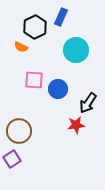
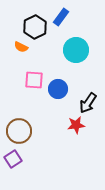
blue rectangle: rotated 12 degrees clockwise
purple square: moved 1 px right
